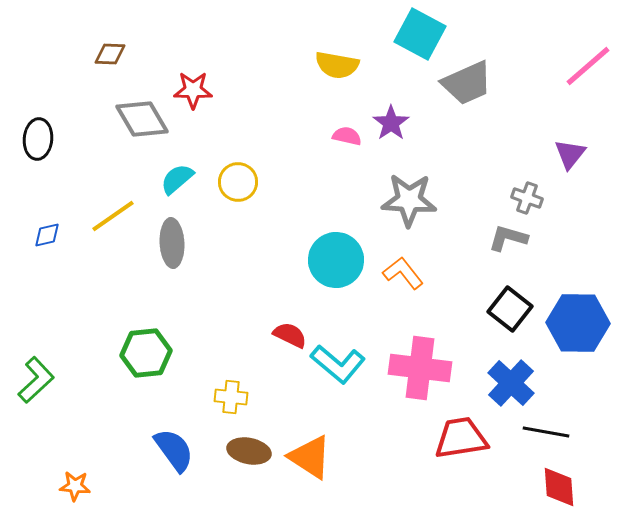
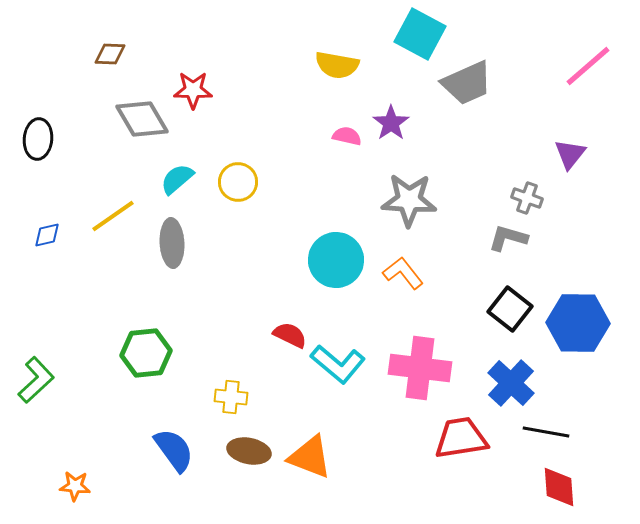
orange triangle: rotated 12 degrees counterclockwise
